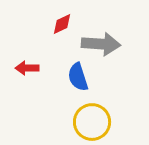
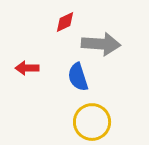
red diamond: moved 3 px right, 2 px up
